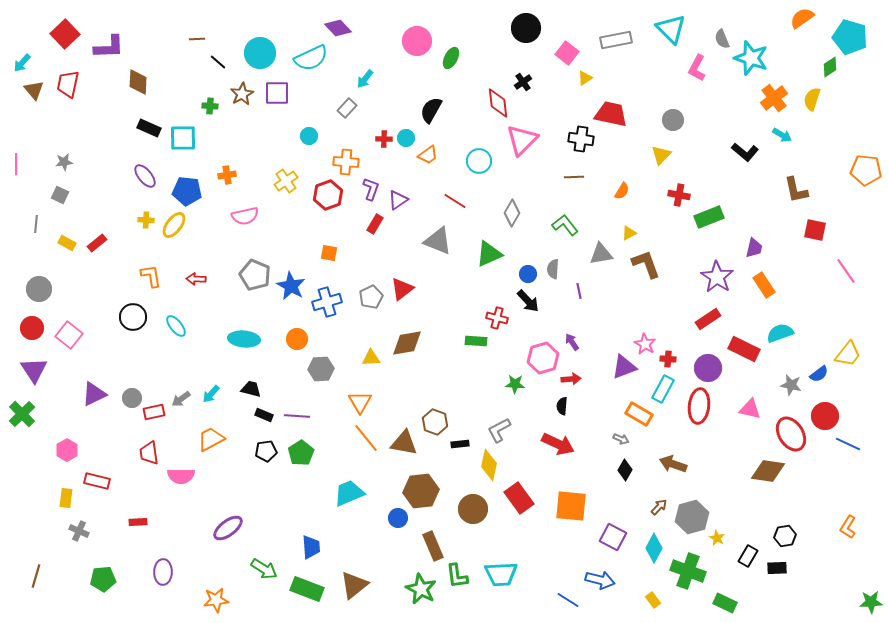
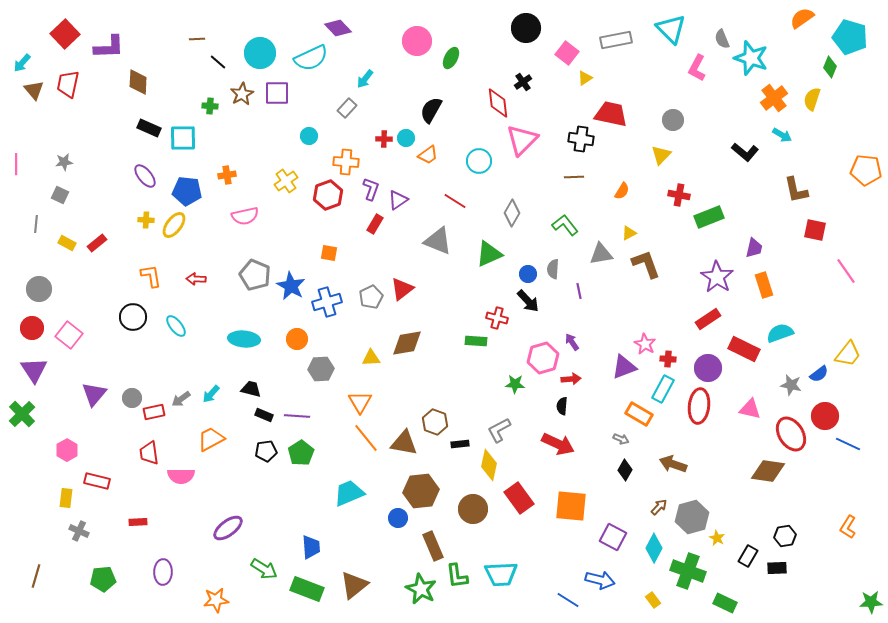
green diamond at (830, 67): rotated 35 degrees counterclockwise
orange rectangle at (764, 285): rotated 15 degrees clockwise
purple triangle at (94, 394): rotated 24 degrees counterclockwise
